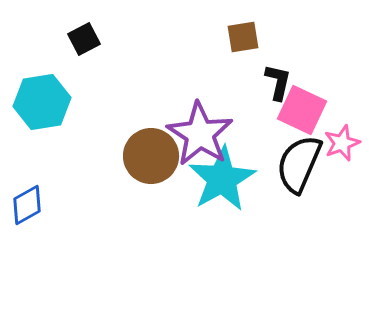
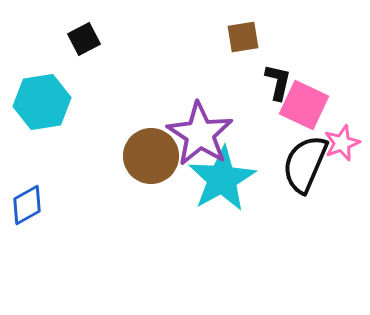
pink square: moved 2 px right, 5 px up
black semicircle: moved 6 px right
